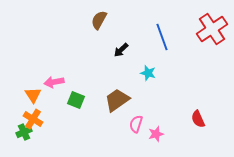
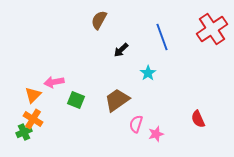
cyan star: rotated 21 degrees clockwise
orange triangle: rotated 18 degrees clockwise
